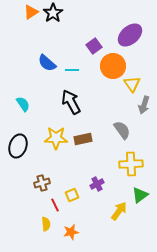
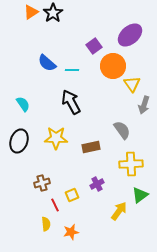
brown rectangle: moved 8 px right, 8 px down
black ellipse: moved 1 px right, 5 px up
